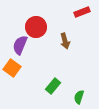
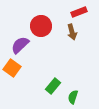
red rectangle: moved 3 px left
red circle: moved 5 px right, 1 px up
brown arrow: moved 7 px right, 9 px up
purple semicircle: rotated 24 degrees clockwise
green semicircle: moved 6 px left
